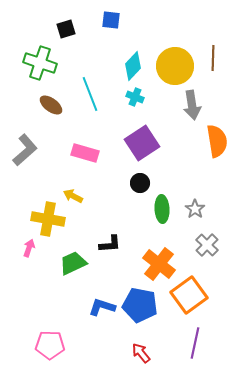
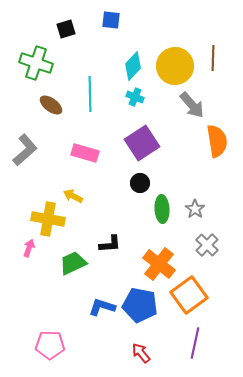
green cross: moved 4 px left
cyan line: rotated 20 degrees clockwise
gray arrow: rotated 32 degrees counterclockwise
